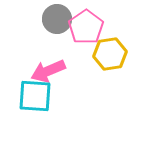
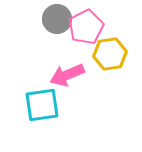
pink pentagon: rotated 8 degrees clockwise
pink arrow: moved 19 px right, 4 px down
cyan square: moved 7 px right, 9 px down; rotated 12 degrees counterclockwise
